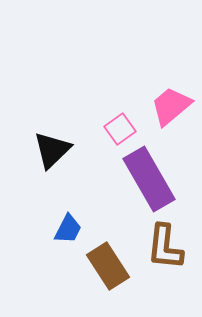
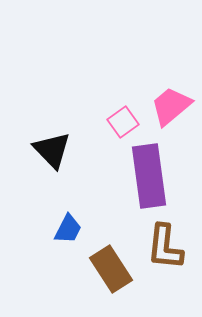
pink square: moved 3 px right, 7 px up
black triangle: rotated 30 degrees counterclockwise
purple rectangle: moved 3 px up; rotated 22 degrees clockwise
brown rectangle: moved 3 px right, 3 px down
